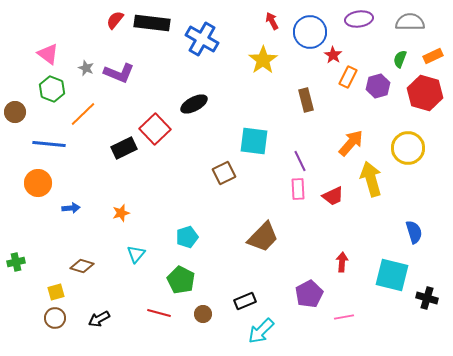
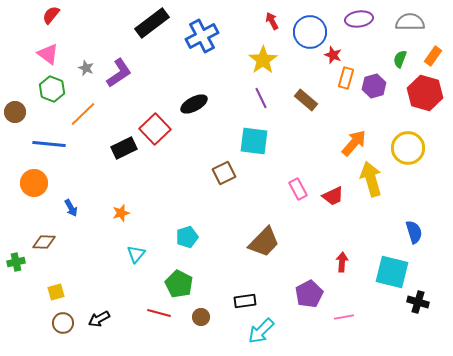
red semicircle at (115, 20): moved 64 px left, 5 px up
black rectangle at (152, 23): rotated 44 degrees counterclockwise
blue cross at (202, 39): moved 3 px up; rotated 32 degrees clockwise
red star at (333, 55): rotated 12 degrees counterclockwise
orange rectangle at (433, 56): rotated 30 degrees counterclockwise
purple L-shape at (119, 73): rotated 56 degrees counterclockwise
orange rectangle at (348, 77): moved 2 px left, 1 px down; rotated 10 degrees counterclockwise
purple hexagon at (378, 86): moved 4 px left
brown rectangle at (306, 100): rotated 35 degrees counterclockwise
orange arrow at (351, 143): moved 3 px right
purple line at (300, 161): moved 39 px left, 63 px up
orange circle at (38, 183): moved 4 px left
pink rectangle at (298, 189): rotated 25 degrees counterclockwise
blue arrow at (71, 208): rotated 66 degrees clockwise
brown trapezoid at (263, 237): moved 1 px right, 5 px down
brown diamond at (82, 266): moved 38 px left, 24 px up; rotated 15 degrees counterclockwise
cyan square at (392, 275): moved 3 px up
green pentagon at (181, 280): moved 2 px left, 4 px down
black cross at (427, 298): moved 9 px left, 4 px down
black rectangle at (245, 301): rotated 15 degrees clockwise
brown circle at (203, 314): moved 2 px left, 3 px down
brown circle at (55, 318): moved 8 px right, 5 px down
